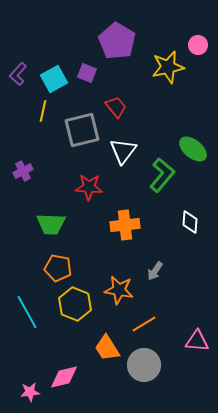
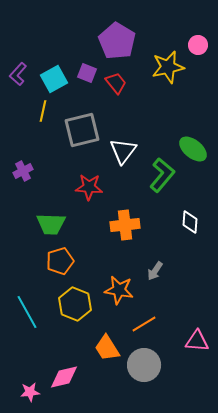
red trapezoid: moved 24 px up
orange pentagon: moved 2 px right, 7 px up; rotated 28 degrees counterclockwise
